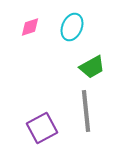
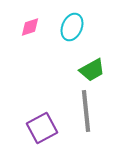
green trapezoid: moved 3 px down
